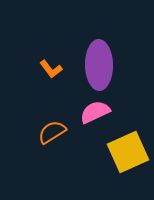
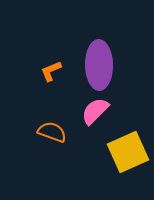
orange L-shape: moved 2 px down; rotated 105 degrees clockwise
pink semicircle: moved 1 px up; rotated 20 degrees counterclockwise
orange semicircle: rotated 52 degrees clockwise
